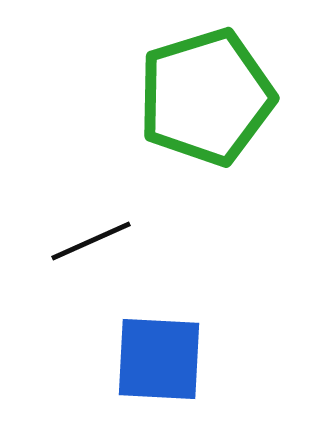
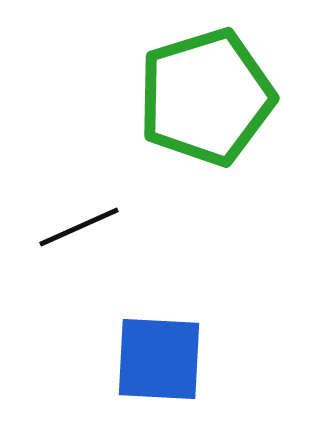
black line: moved 12 px left, 14 px up
